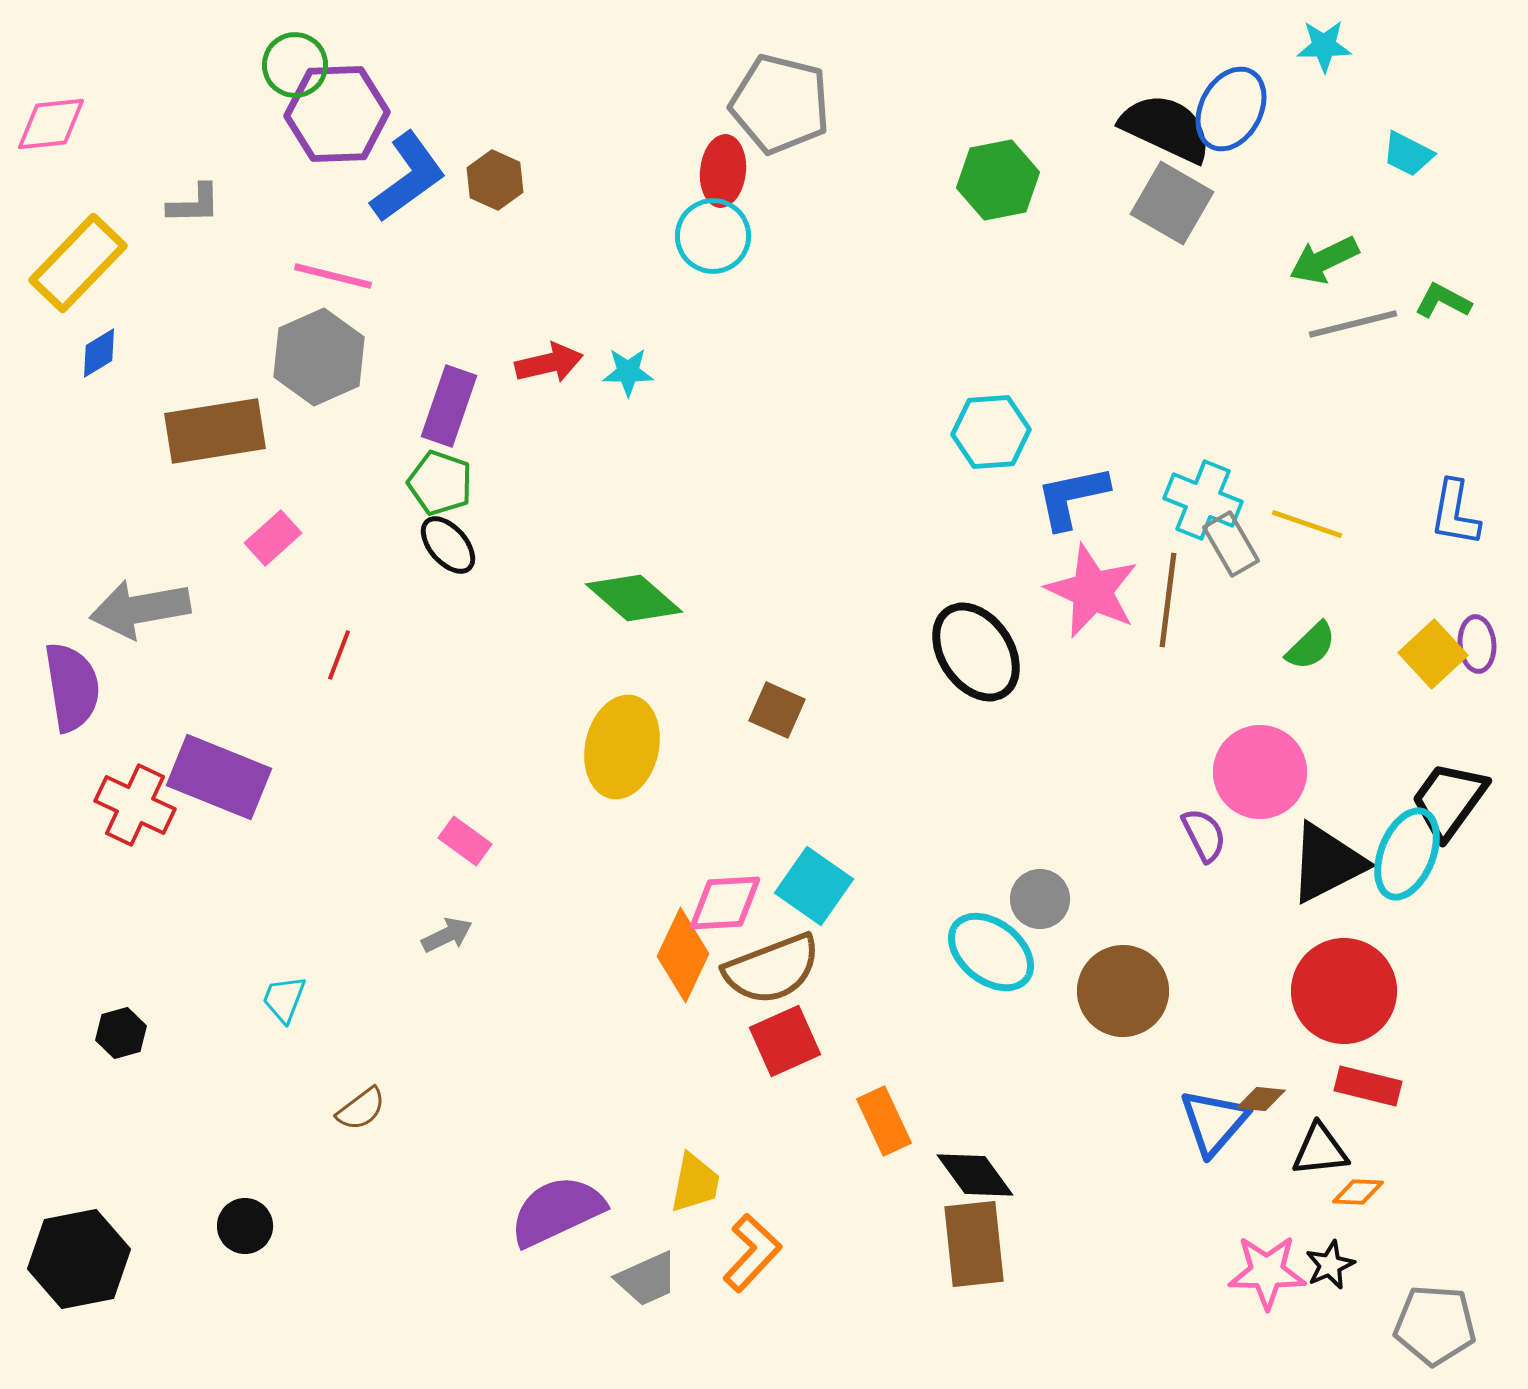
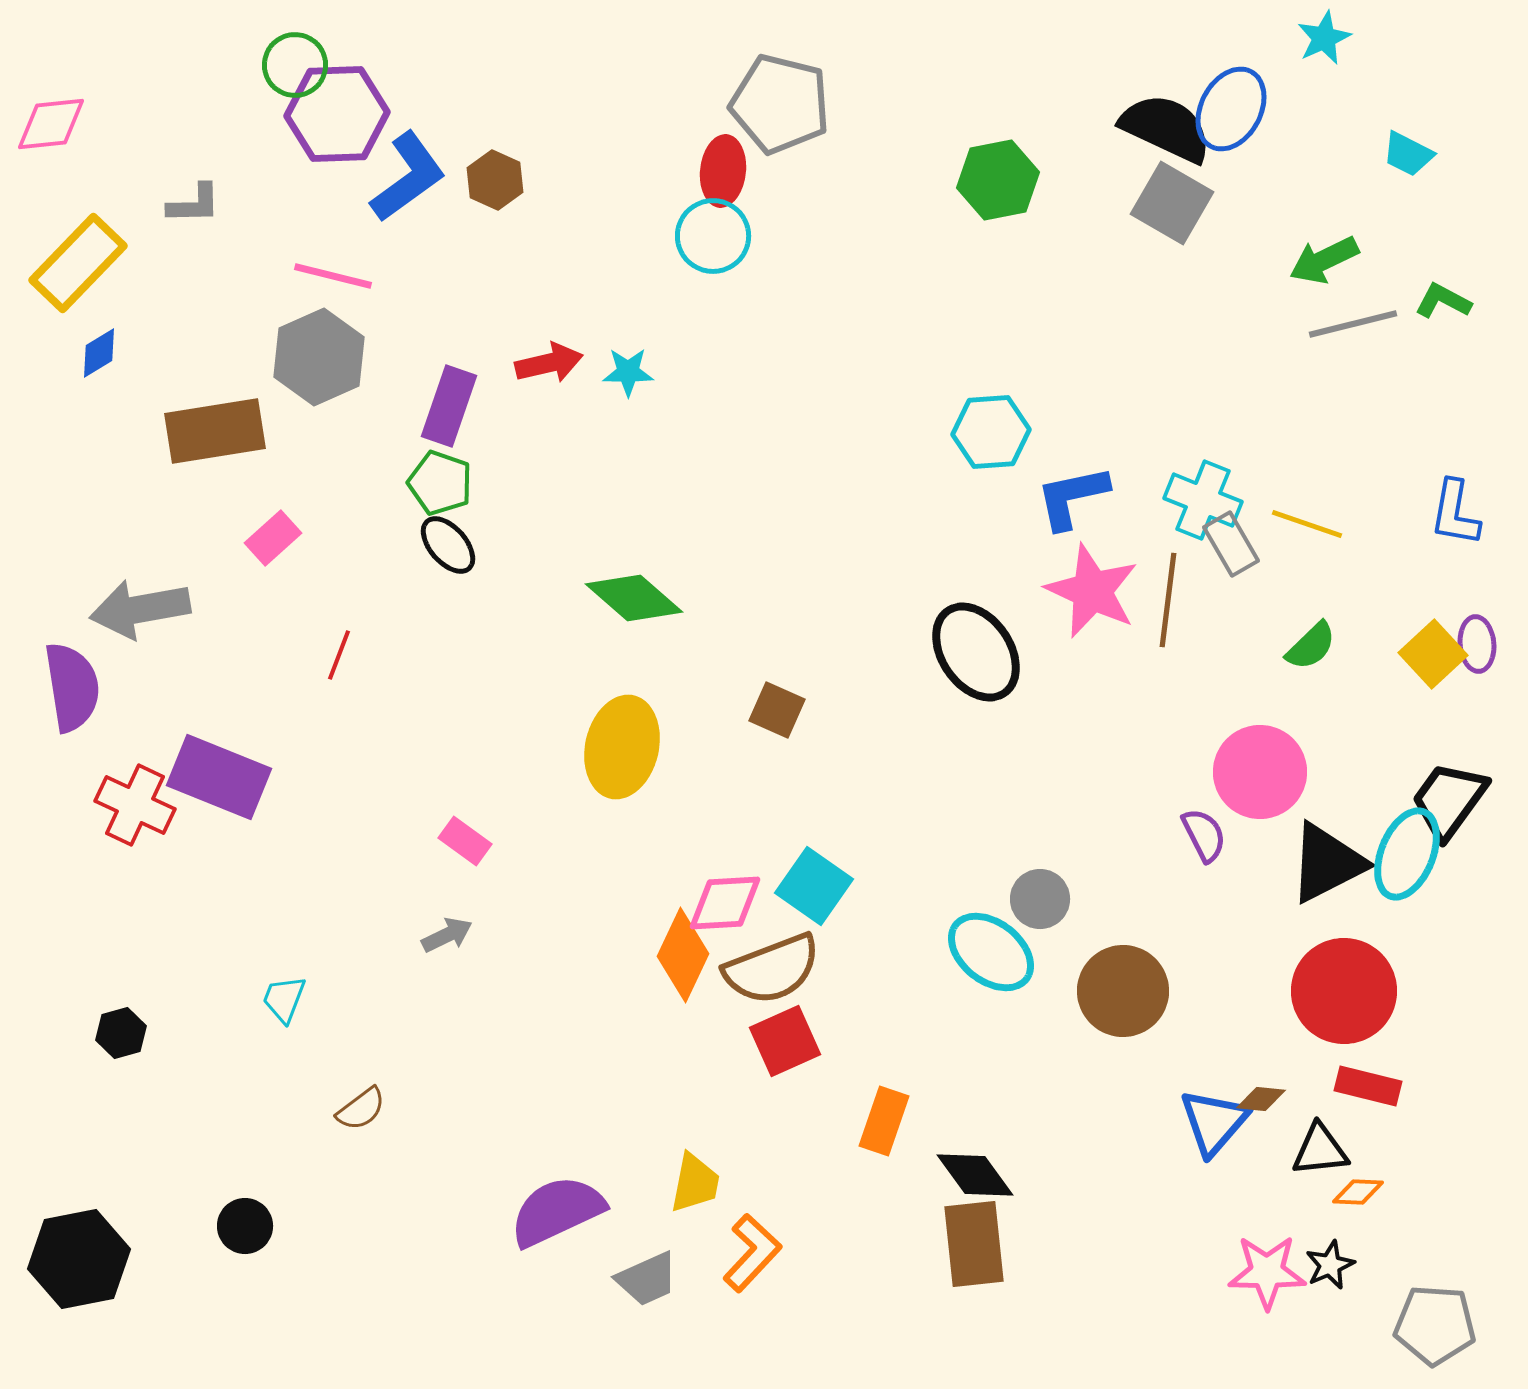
cyan star at (1324, 46): moved 8 px up; rotated 24 degrees counterclockwise
orange rectangle at (884, 1121): rotated 44 degrees clockwise
